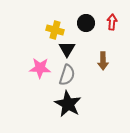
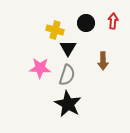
red arrow: moved 1 px right, 1 px up
black triangle: moved 1 px right, 1 px up
